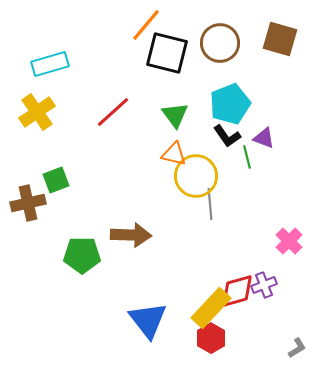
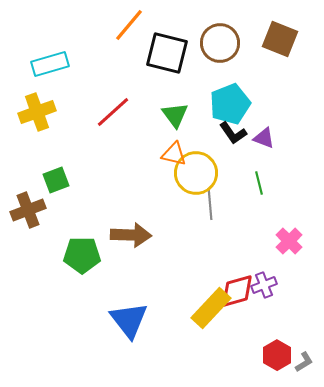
orange line: moved 17 px left
brown square: rotated 6 degrees clockwise
yellow cross: rotated 15 degrees clockwise
black L-shape: moved 6 px right, 3 px up
green line: moved 12 px right, 26 px down
yellow circle: moved 3 px up
brown cross: moved 7 px down; rotated 8 degrees counterclockwise
blue triangle: moved 19 px left
red hexagon: moved 66 px right, 17 px down
gray L-shape: moved 7 px right, 14 px down
